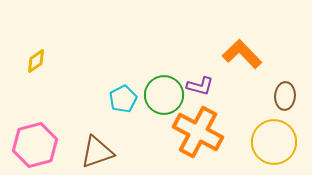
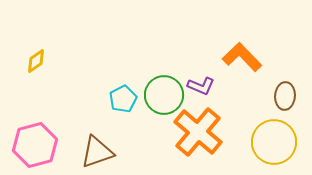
orange L-shape: moved 3 px down
purple L-shape: moved 1 px right; rotated 8 degrees clockwise
orange cross: rotated 12 degrees clockwise
